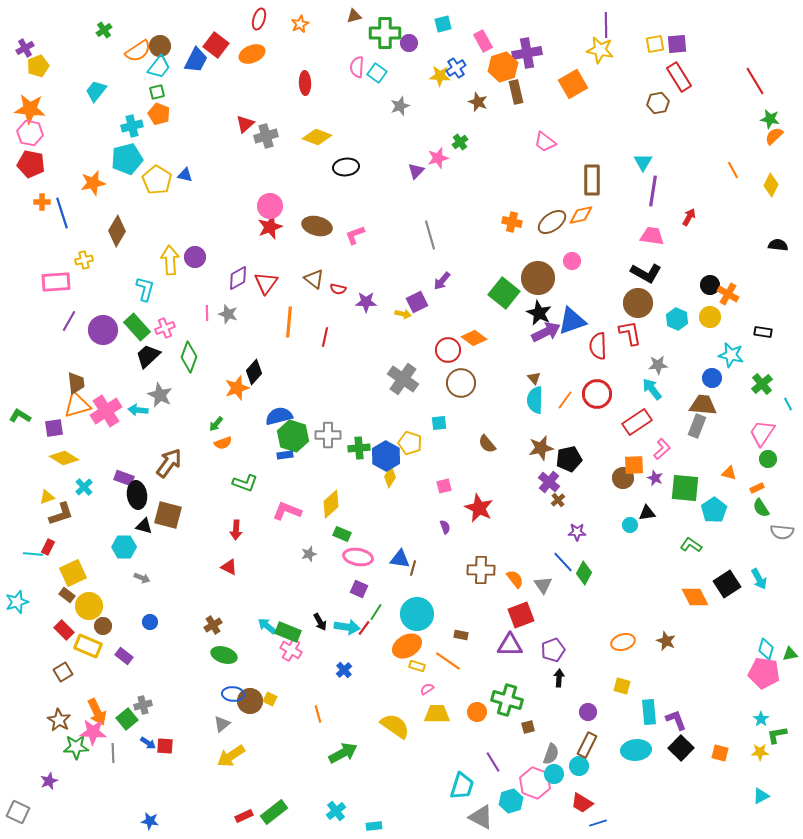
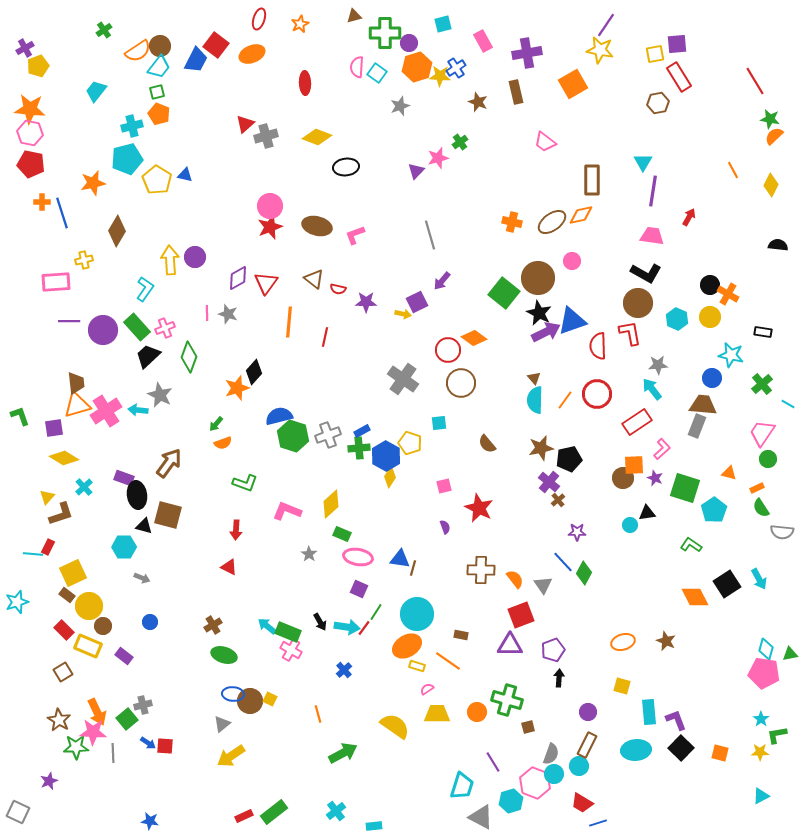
purple line at (606, 25): rotated 35 degrees clockwise
yellow square at (655, 44): moved 10 px down
orange hexagon at (503, 67): moved 86 px left
cyan L-shape at (145, 289): rotated 20 degrees clockwise
purple line at (69, 321): rotated 60 degrees clockwise
cyan line at (788, 404): rotated 32 degrees counterclockwise
green L-shape at (20, 416): rotated 40 degrees clockwise
gray cross at (328, 435): rotated 20 degrees counterclockwise
blue rectangle at (285, 455): moved 77 px right, 24 px up; rotated 21 degrees counterclockwise
green square at (685, 488): rotated 12 degrees clockwise
yellow triangle at (47, 497): rotated 28 degrees counterclockwise
gray star at (309, 554): rotated 21 degrees counterclockwise
